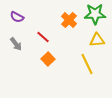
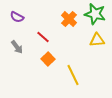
green star: rotated 15 degrees clockwise
orange cross: moved 1 px up
gray arrow: moved 1 px right, 3 px down
yellow line: moved 14 px left, 11 px down
